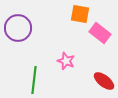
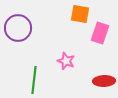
pink rectangle: rotated 70 degrees clockwise
red ellipse: rotated 40 degrees counterclockwise
